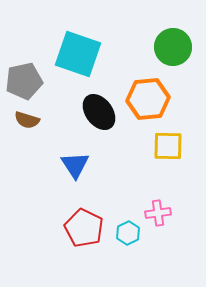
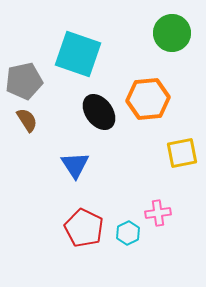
green circle: moved 1 px left, 14 px up
brown semicircle: rotated 140 degrees counterclockwise
yellow square: moved 14 px right, 7 px down; rotated 12 degrees counterclockwise
